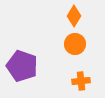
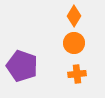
orange circle: moved 1 px left, 1 px up
orange cross: moved 4 px left, 7 px up
